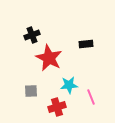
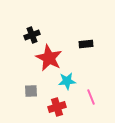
cyan star: moved 2 px left, 4 px up
